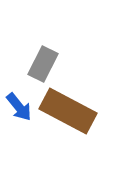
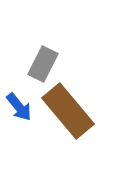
brown rectangle: rotated 22 degrees clockwise
